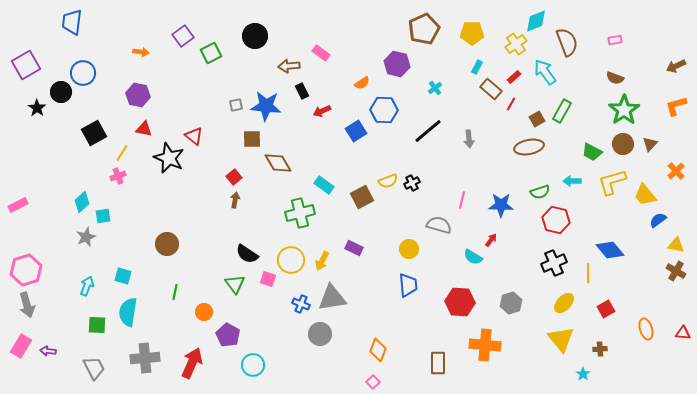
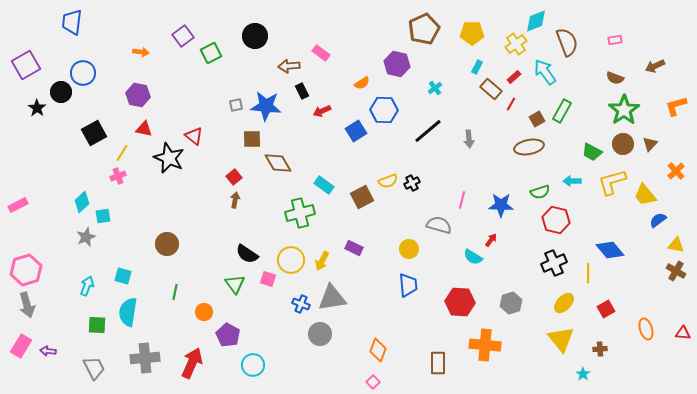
brown arrow at (676, 66): moved 21 px left
